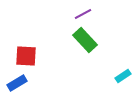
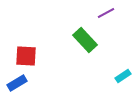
purple line: moved 23 px right, 1 px up
